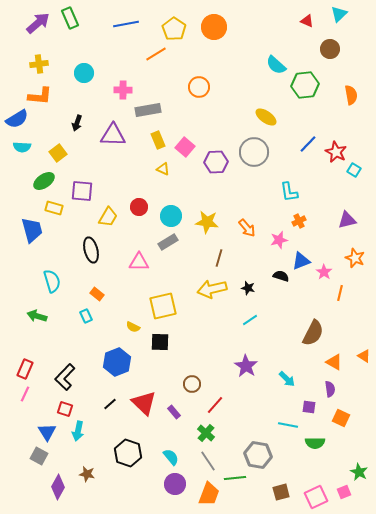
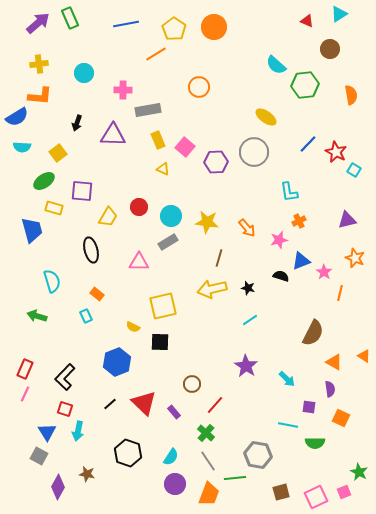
cyan triangle at (339, 14): rotated 12 degrees clockwise
blue semicircle at (17, 119): moved 2 px up
cyan semicircle at (171, 457): rotated 72 degrees clockwise
